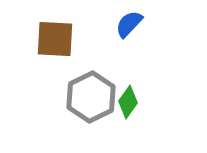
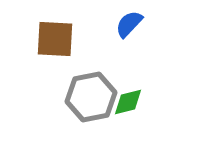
gray hexagon: rotated 15 degrees clockwise
green diamond: rotated 40 degrees clockwise
